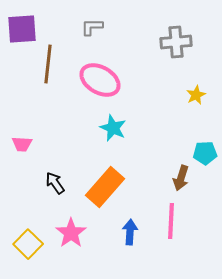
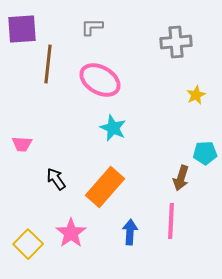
black arrow: moved 1 px right, 4 px up
